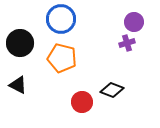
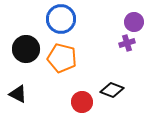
black circle: moved 6 px right, 6 px down
black triangle: moved 9 px down
